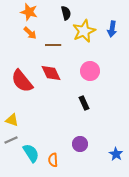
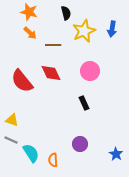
gray line: rotated 48 degrees clockwise
